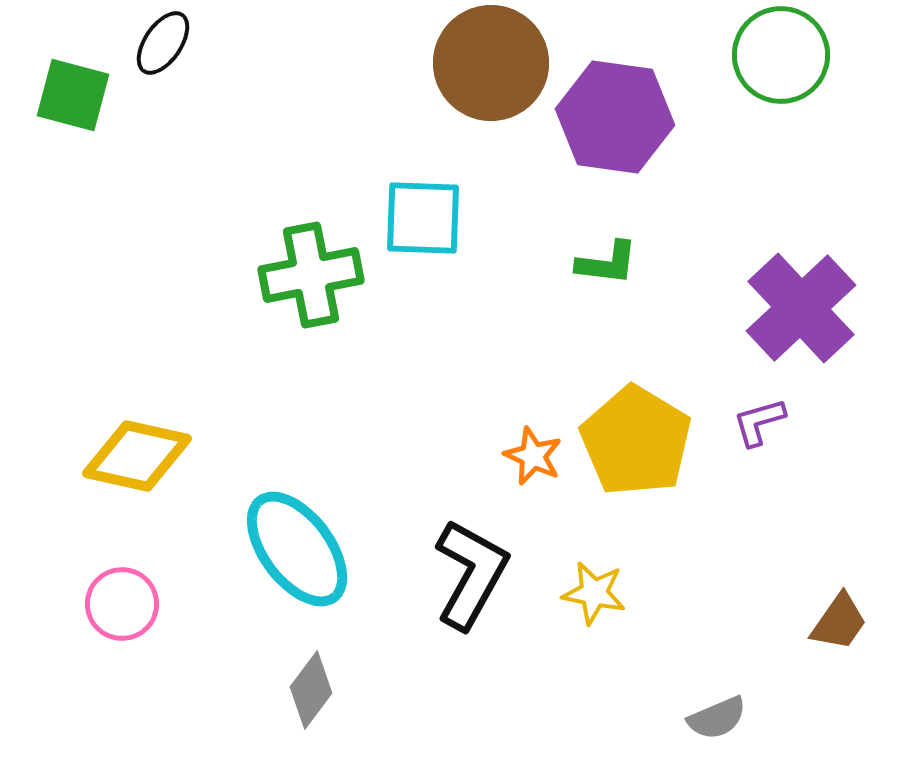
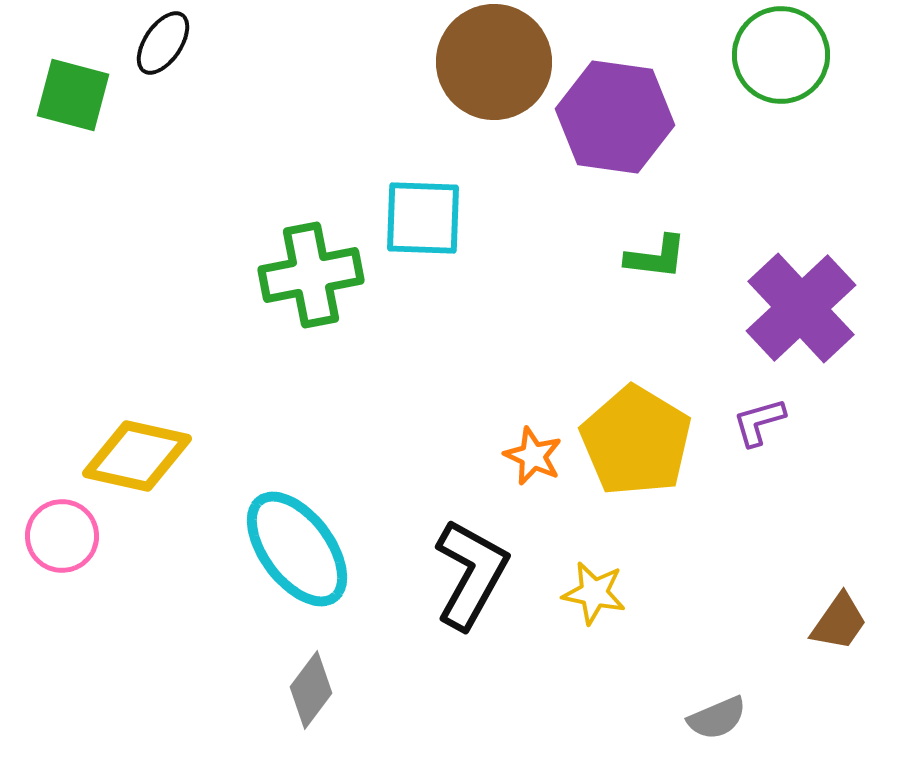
brown circle: moved 3 px right, 1 px up
green L-shape: moved 49 px right, 6 px up
pink circle: moved 60 px left, 68 px up
